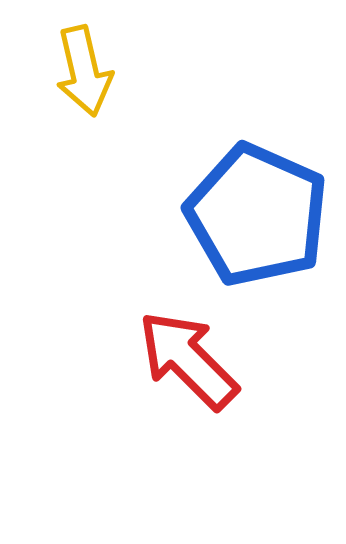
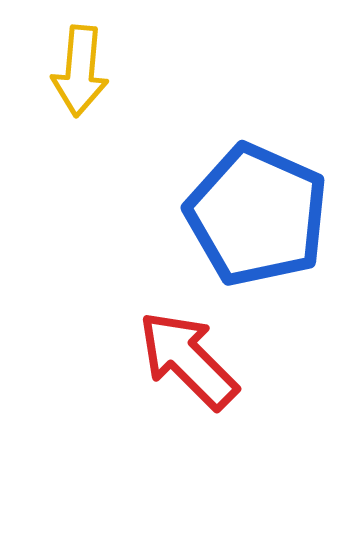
yellow arrow: moved 4 px left; rotated 18 degrees clockwise
